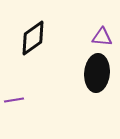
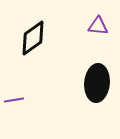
purple triangle: moved 4 px left, 11 px up
black ellipse: moved 10 px down
